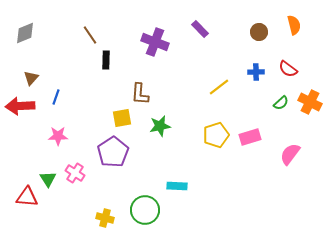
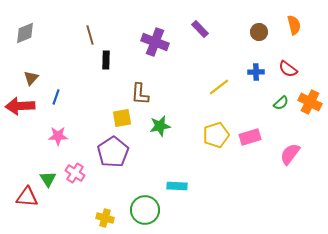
brown line: rotated 18 degrees clockwise
